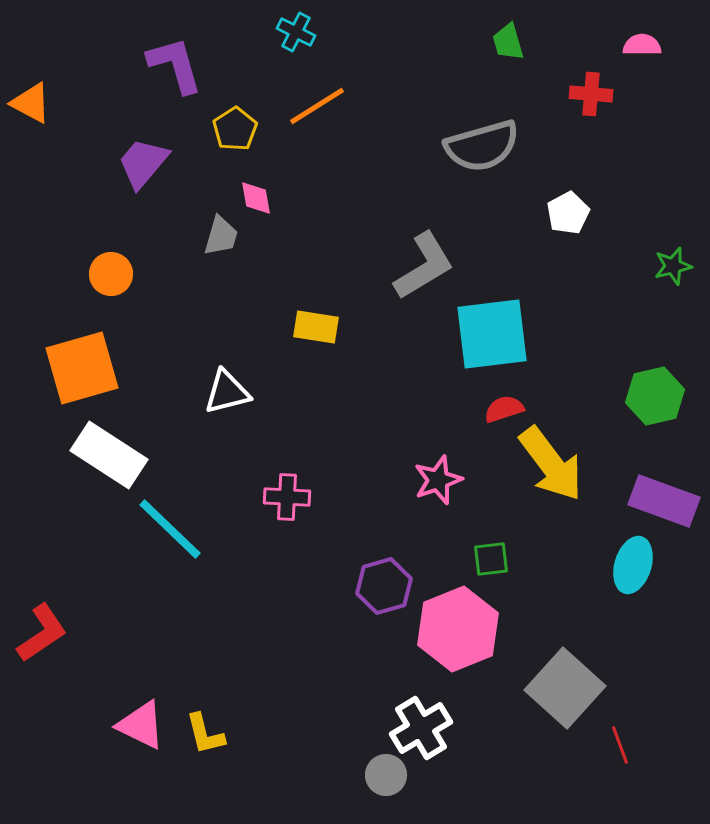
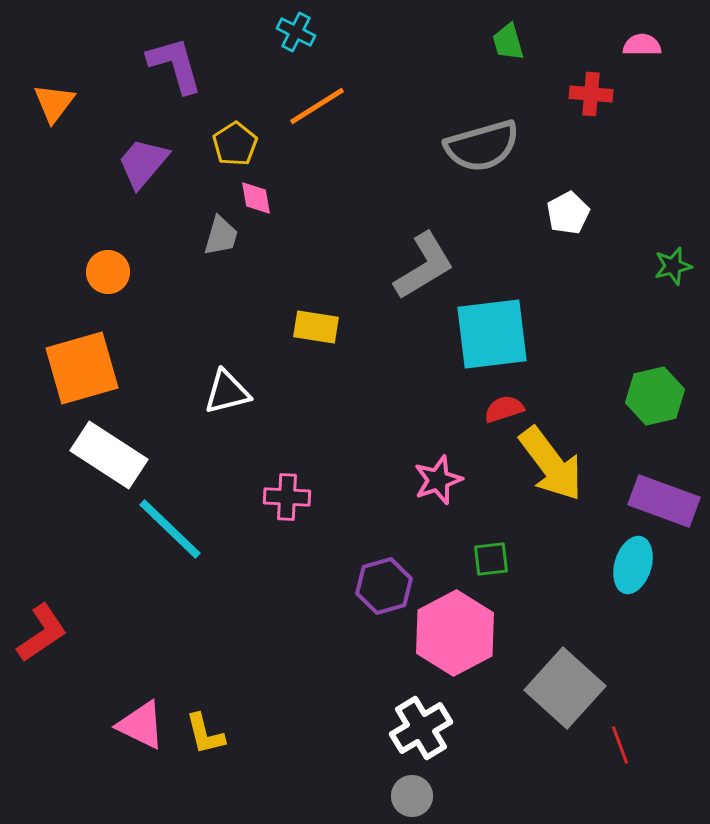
orange triangle: moved 23 px right; rotated 39 degrees clockwise
yellow pentagon: moved 15 px down
orange circle: moved 3 px left, 2 px up
pink hexagon: moved 3 px left, 4 px down; rotated 6 degrees counterclockwise
gray circle: moved 26 px right, 21 px down
